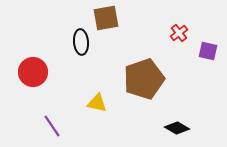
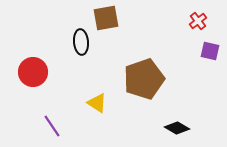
red cross: moved 19 px right, 12 px up
purple square: moved 2 px right
yellow triangle: rotated 20 degrees clockwise
